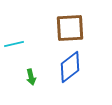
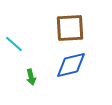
cyan line: rotated 54 degrees clockwise
blue diamond: moved 1 px right, 2 px up; rotated 24 degrees clockwise
